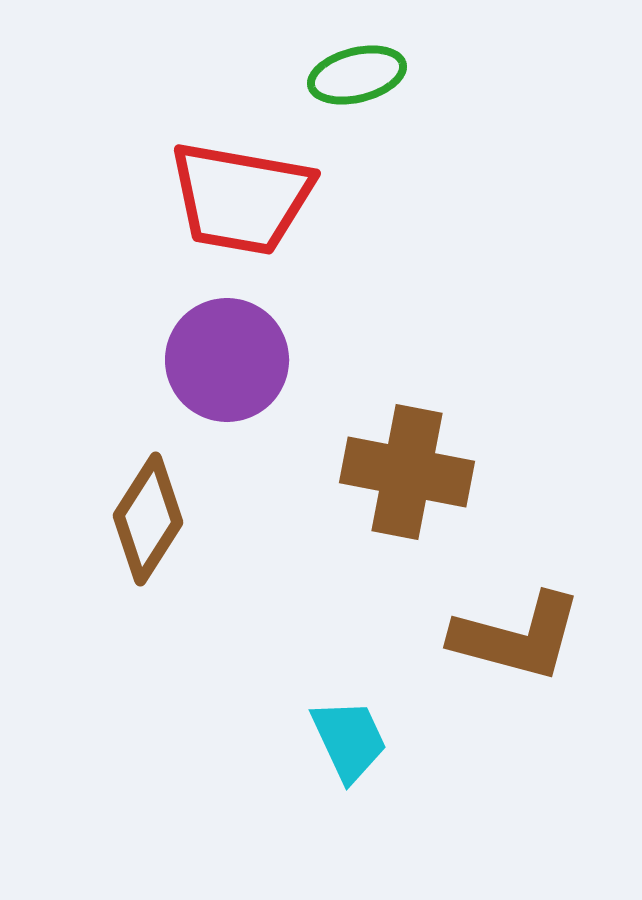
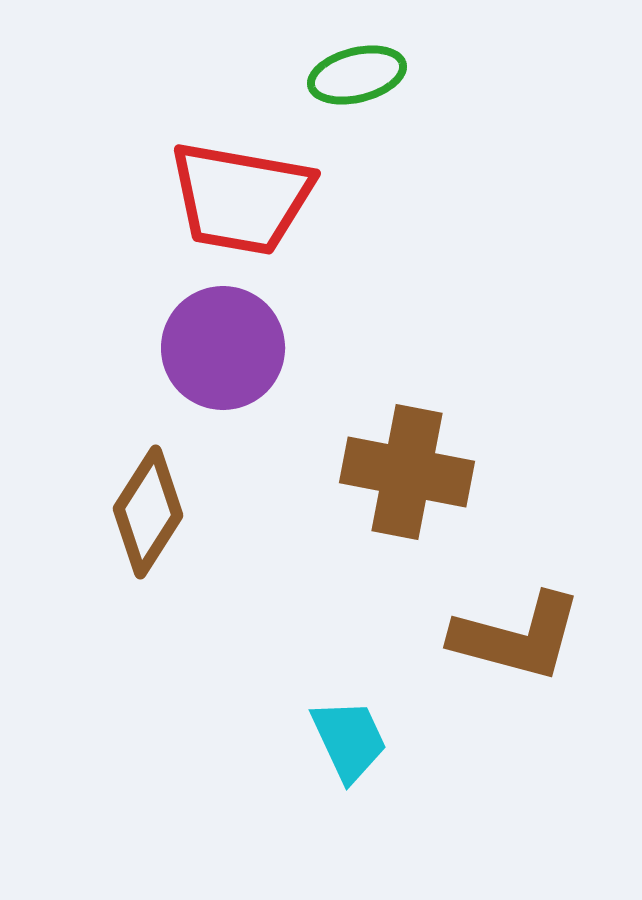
purple circle: moved 4 px left, 12 px up
brown diamond: moved 7 px up
